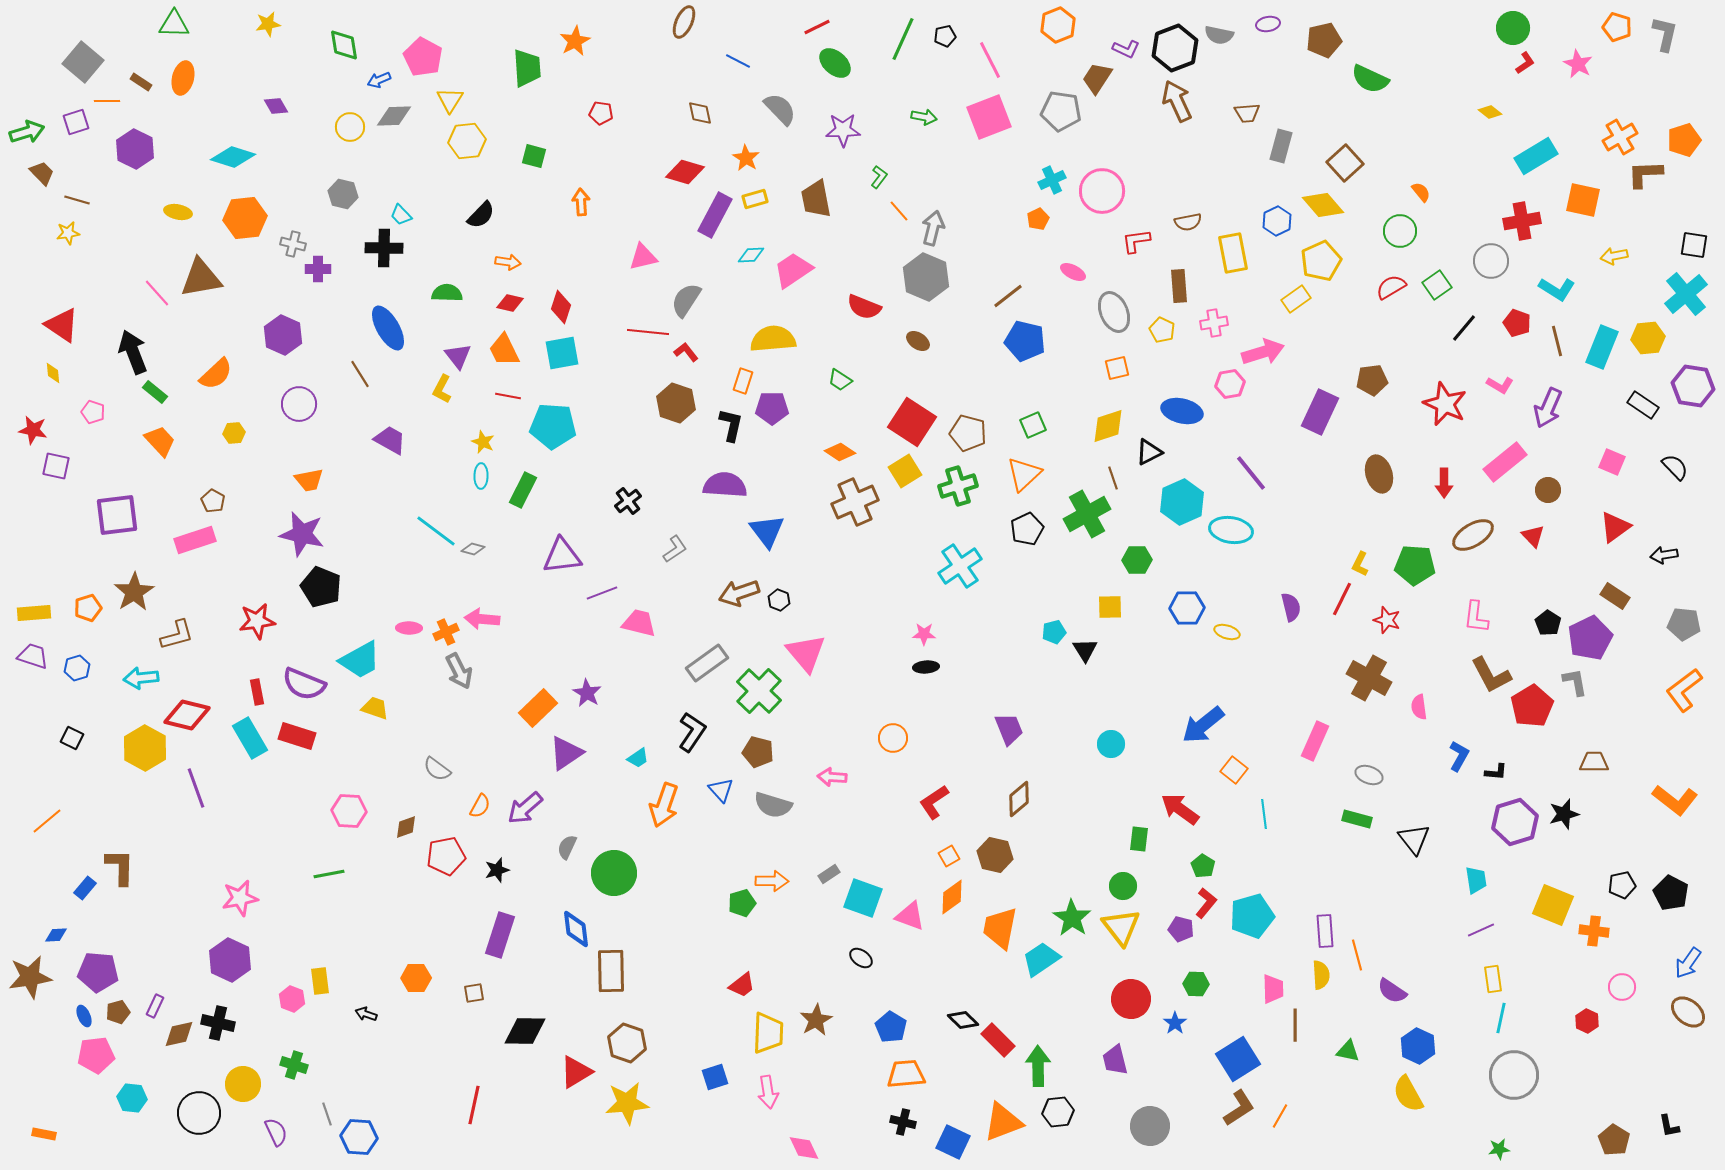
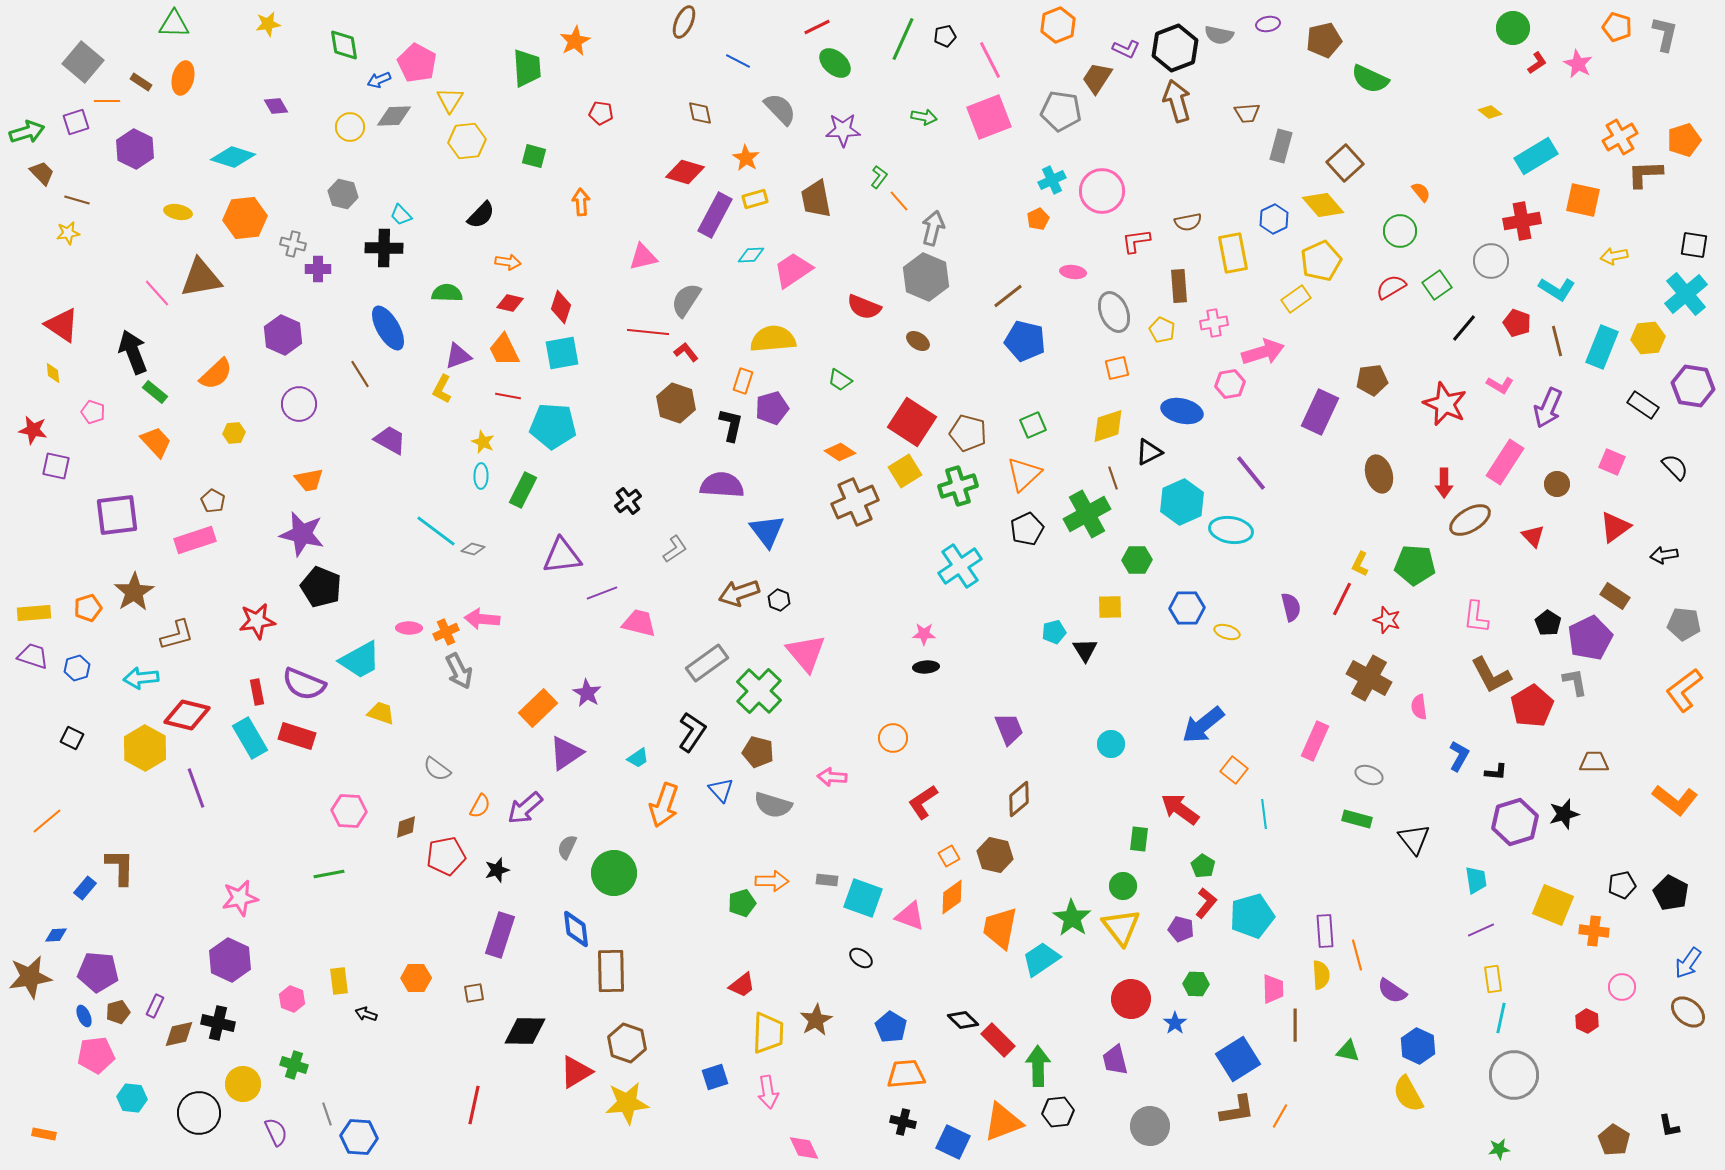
pink pentagon at (423, 57): moved 6 px left, 6 px down
red L-shape at (1525, 63): moved 12 px right
brown arrow at (1177, 101): rotated 9 degrees clockwise
orange line at (899, 211): moved 10 px up
blue hexagon at (1277, 221): moved 3 px left, 2 px up
pink ellipse at (1073, 272): rotated 20 degrees counterclockwise
purple triangle at (458, 356): rotated 48 degrees clockwise
purple pentagon at (772, 408): rotated 16 degrees counterclockwise
orange trapezoid at (160, 441): moved 4 px left, 1 px down
pink rectangle at (1505, 462): rotated 18 degrees counterclockwise
purple semicircle at (725, 485): moved 3 px left
brown circle at (1548, 490): moved 9 px right, 6 px up
brown ellipse at (1473, 535): moved 3 px left, 15 px up
yellow trapezoid at (375, 708): moved 6 px right, 5 px down
red L-shape at (934, 802): moved 11 px left
gray rectangle at (829, 874): moved 2 px left, 6 px down; rotated 40 degrees clockwise
yellow rectangle at (320, 981): moved 19 px right
brown L-shape at (1239, 1108): moved 2 px left, 2 px down; rotated 24 degrees clockwise
